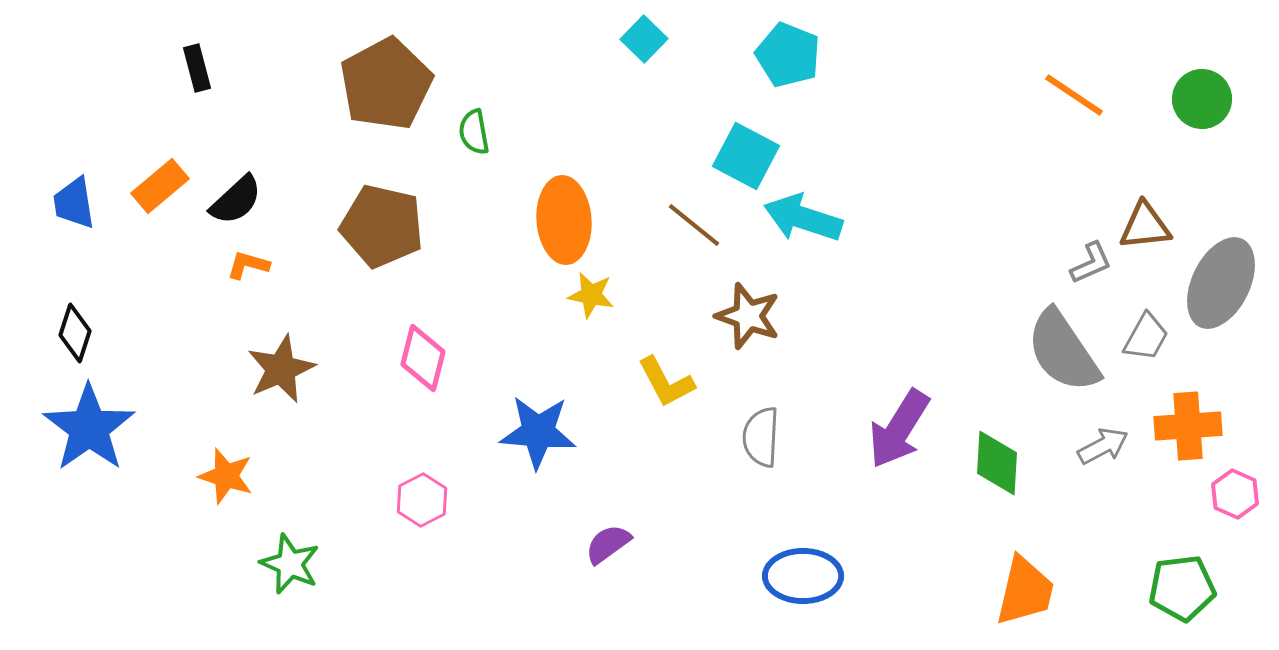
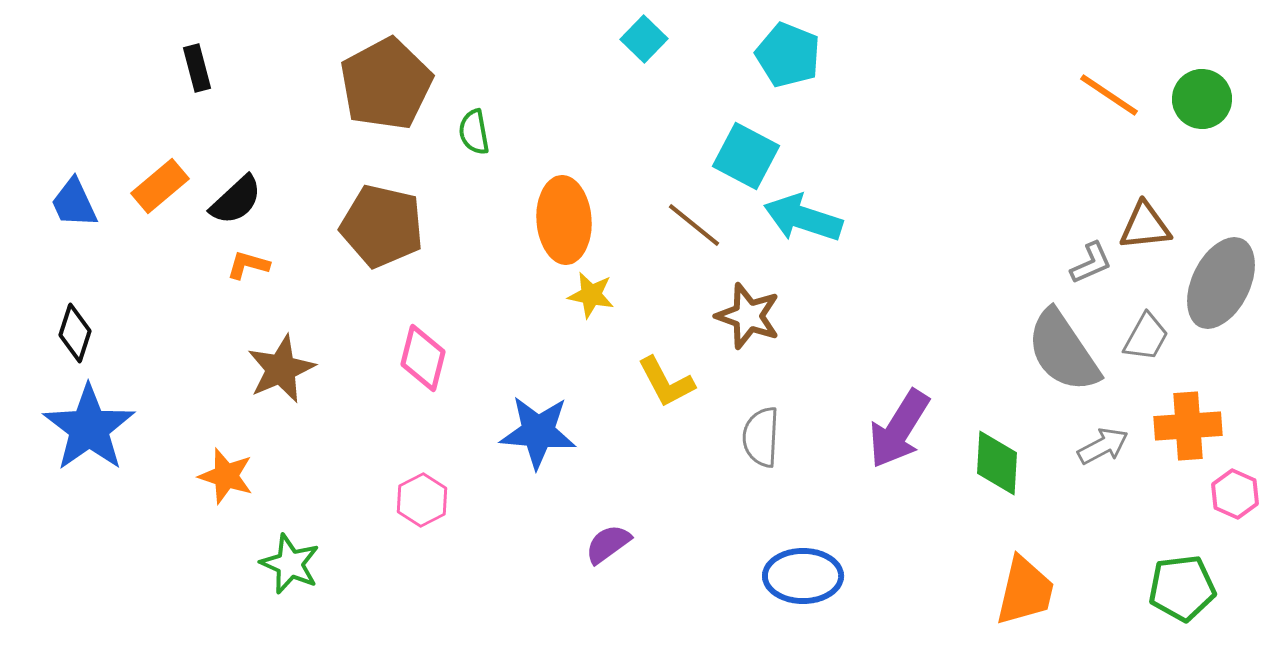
orange line at (1074, 95): moved 35 px right
blue trapezoid at (74, 203): rotated 16 degrees counterclockwise
